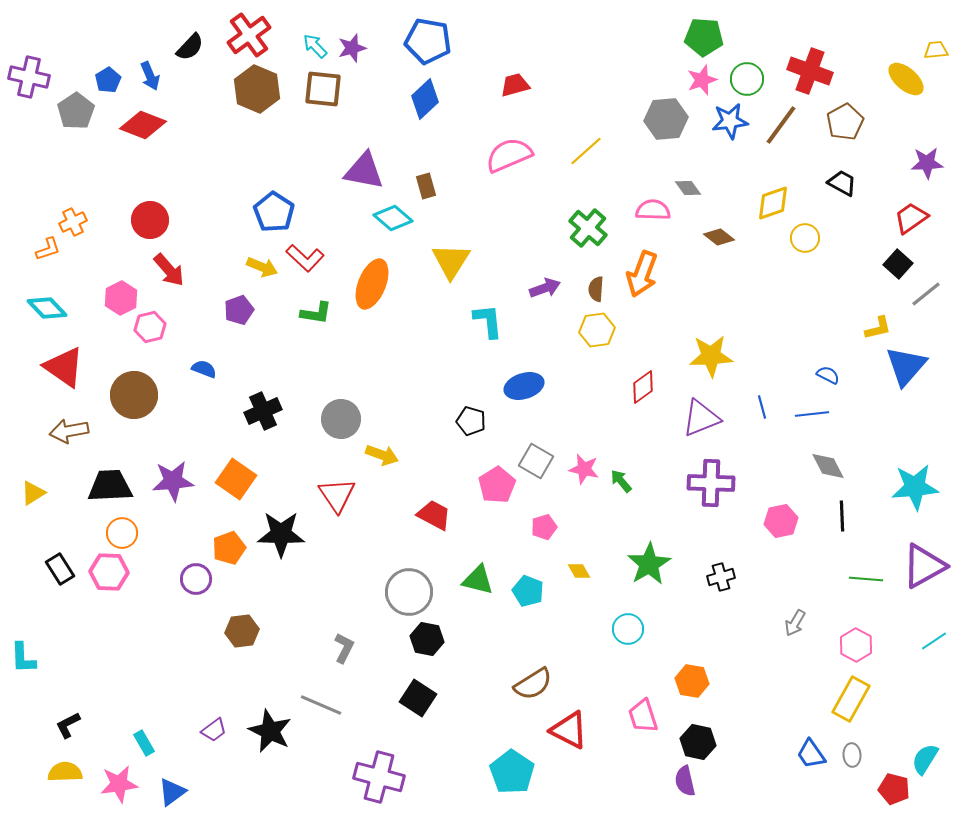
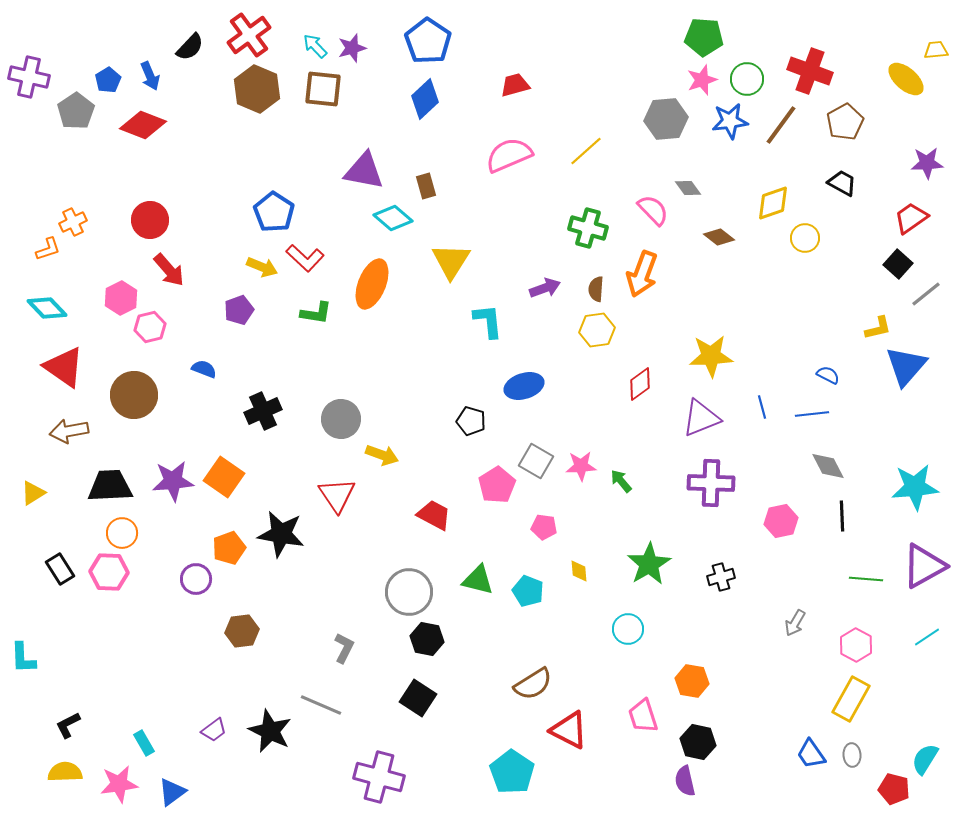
blue pentagon at (428, 41): rotated 24 degrees clockwise
pink semicircle at (653, 210): rotated 44 degrees clockwise
green cross at (588, 228): rotated 24 degrees counterclockwise
red diamond at (643, 387): moved 3 px left, 3 px up
pink star at (584, 469): moved 3 px left, 3 px up; rotated 16 degrees counterclockwise
orange square at (236, 479): moved 12 px left, 2 px up
pink pentagon at (544, 527): rotated 25 degrees clockwise
black star at (281, 534): rotated 9 degrees clockwise
yellow diamond at (579, 571): rotated 25 degrees clockwise
cyan line at (934, 641): moved 7 px left, 4 px up
